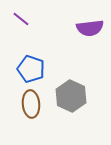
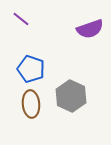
purple semicircle: moved 1 px down; rotated 12 degrees counterclockwise
